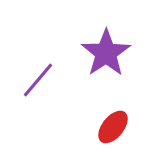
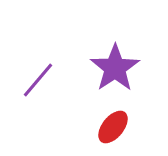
purple star: moved 9 px right, 15 px down
